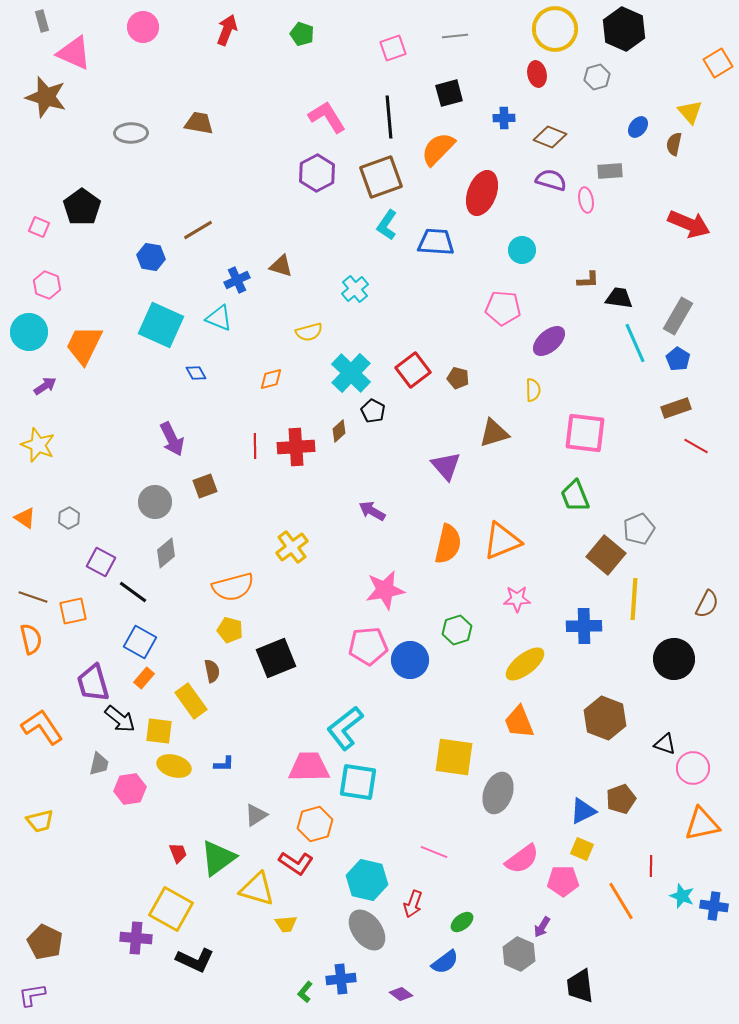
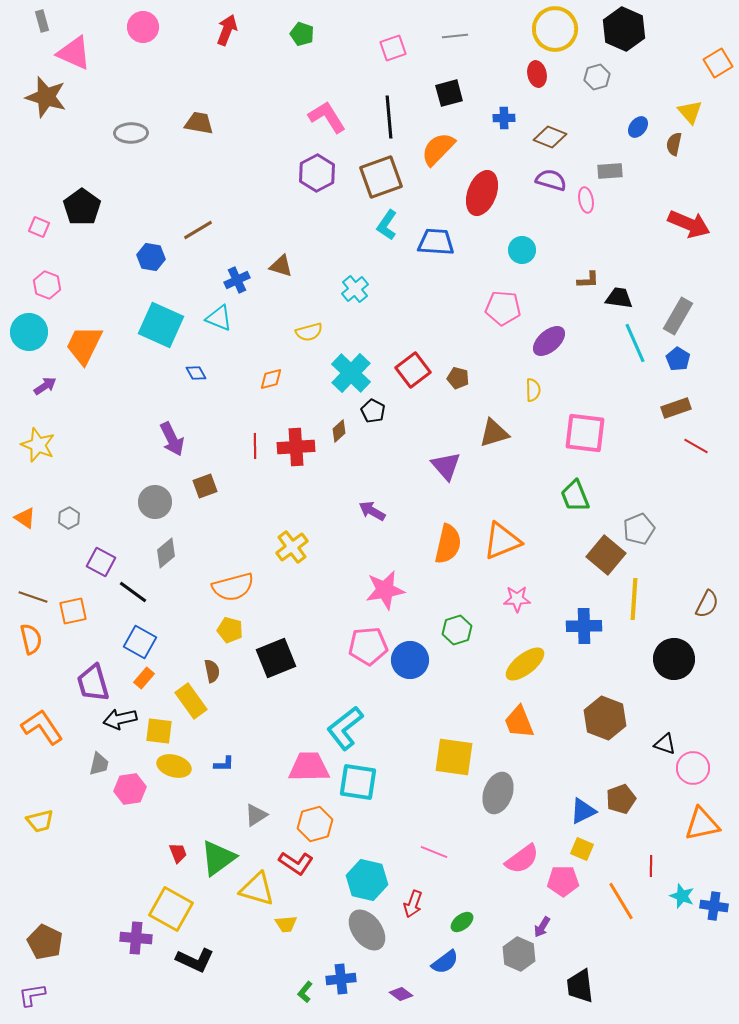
black arrow at (120, 719): rotated 128 degrees clockwise
